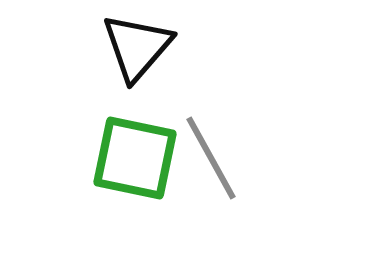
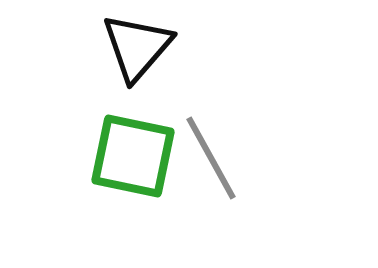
green square: moved 2 px left, 2 px up
